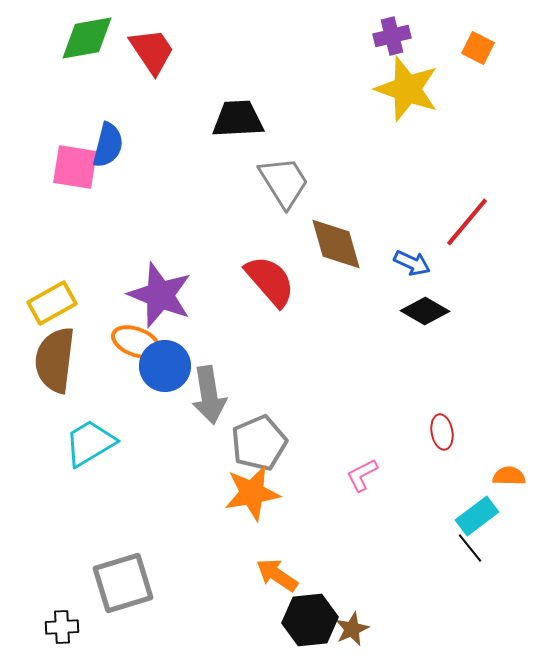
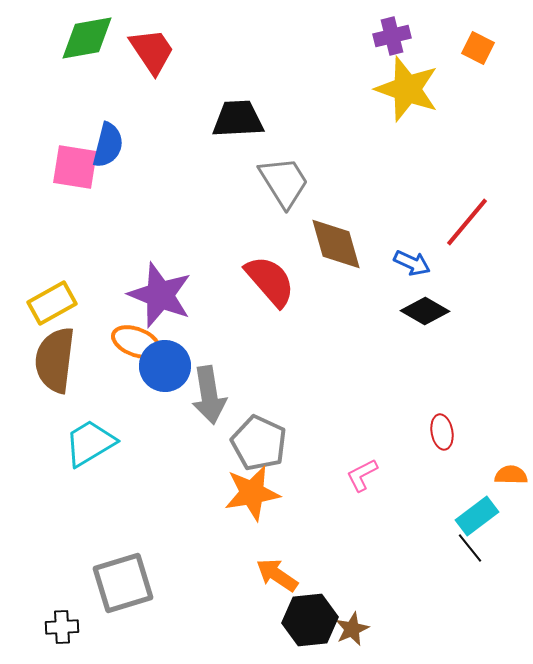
gray pentagon: rotated 24 degrees counterclockwise
orange semicircle: moved 2 px right, 1 px up
